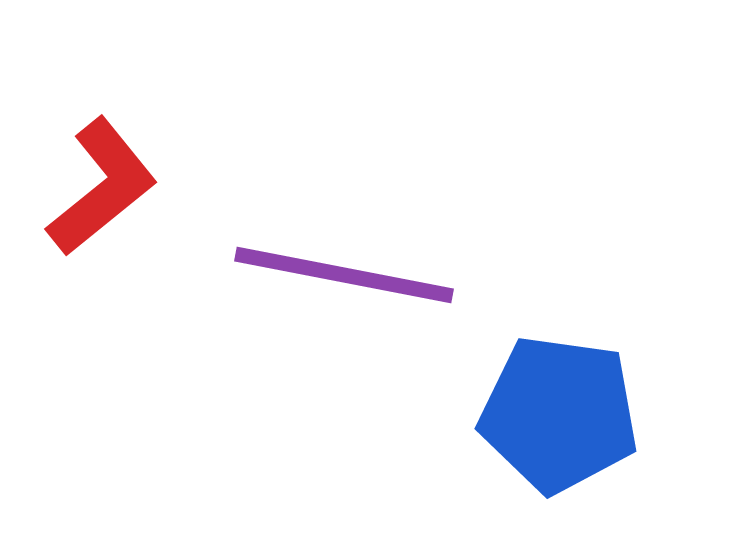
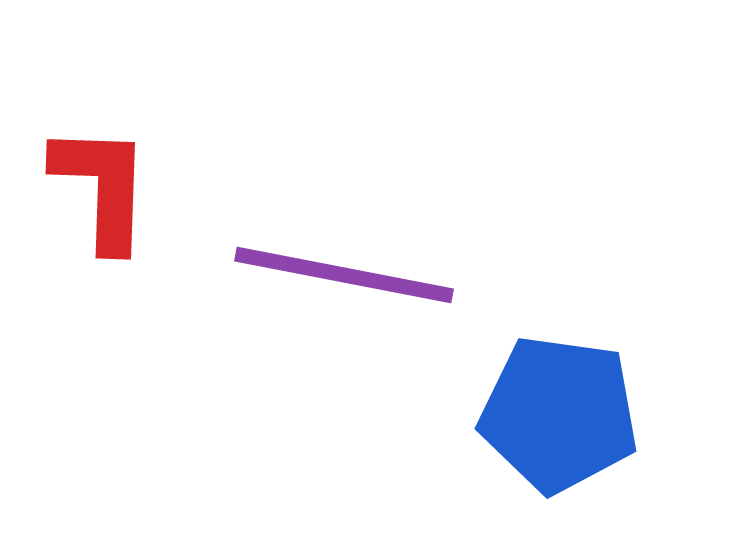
red L-shape: rotated 49 degrees counterclockwise
